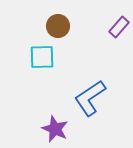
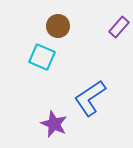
cyan square: rotated 24 degrees clockwise
purple star: moved 1 px left, 5 px up
